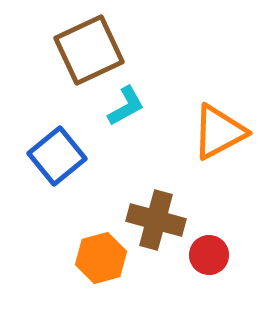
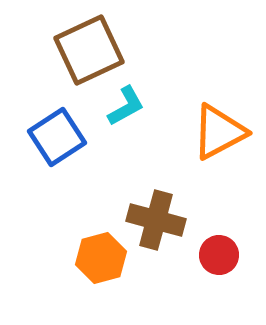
blue square: moved 19 px up; rotated 6 degrees clockwise
red circle: moved 10 px right
